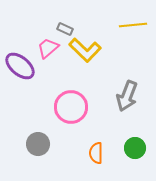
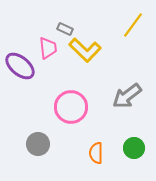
yellow line: rotated 48 degrees counterclockwise
pink trapezoid: rotated 125 degrees clockwise
gray arrow: rotated 32 degrees clockwise
green circle: moved 1 px left
